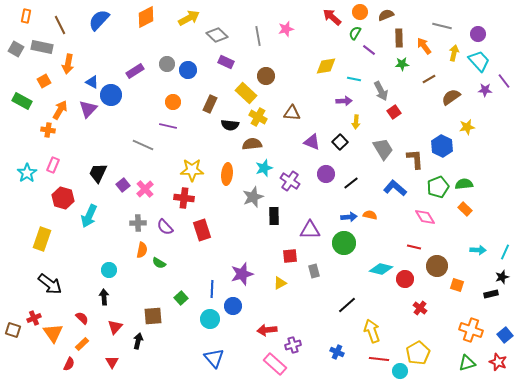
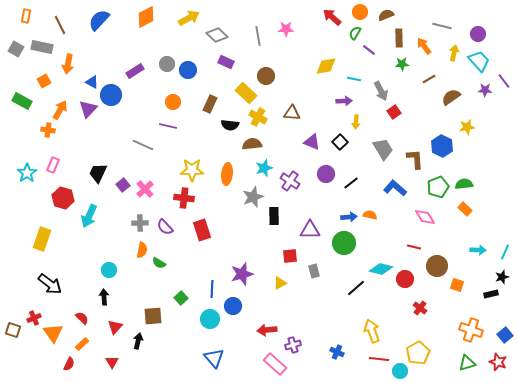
pink star at (286, 29): rotated 14 degrees clockwise
gray cross at (138, 223): moved 2 px right
black line at (347, 305): moved 9 px right, 17 px up
